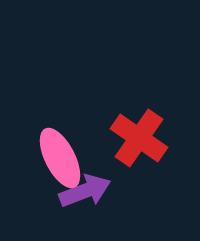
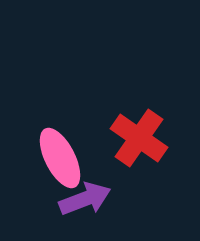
purple arrow: moved 8 px down
